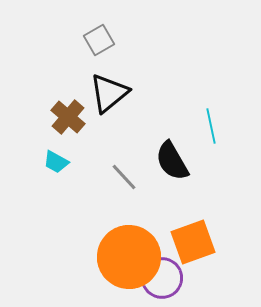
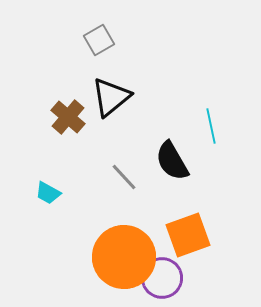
black triangle: moved 2 px right, 4 px down
cyan trapezoid: moved 8 px left, 31 px down
orange square: moved 5 px left, 7 px up
orange circle: moved 5 px left
